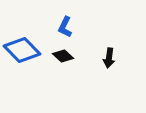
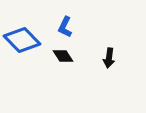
blue diamond: moved 10 px up
black diamond: rotated 15 degrees clockwise
